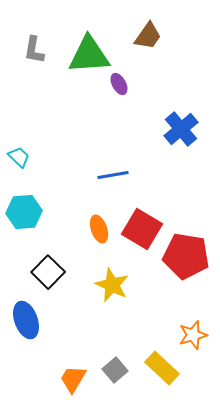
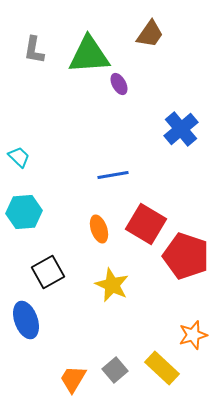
brown trapezoid: moved 2 px right, 2 px up
red square: moved 4 px right, 5 px up
red pentagon: rotated 9 degrees clockwise
black square: rotated 16 degrees clockwise
